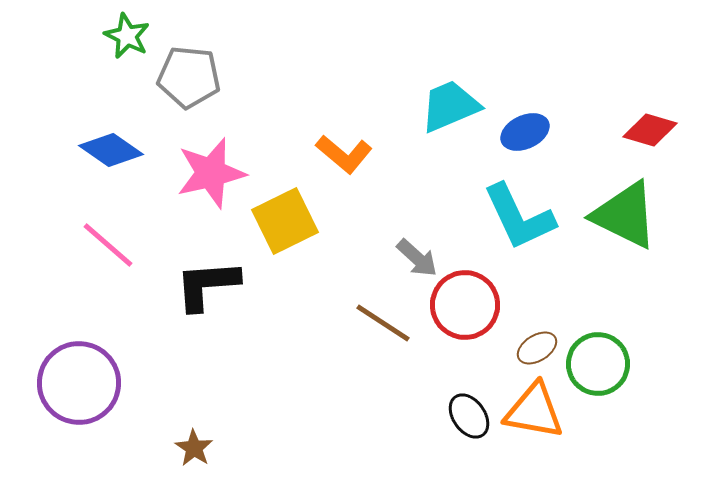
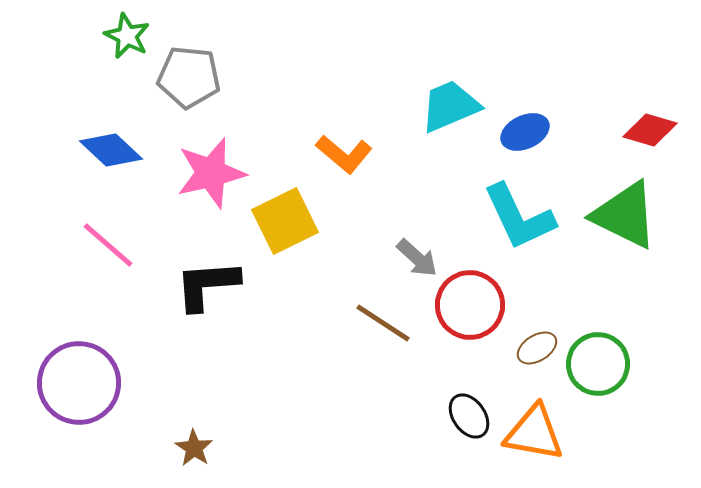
blue diamond: rotated 8 degrees clockwise
red circle: moved 5 px right
orange triangle: moved 22 px down
